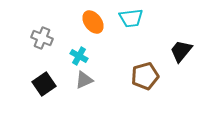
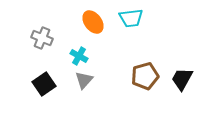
black trapezoid: moved 1 px right, 28 px down; rotated 10 degrees counterclockwise
gray triangle: rotated 24 degrees counterclockwise
